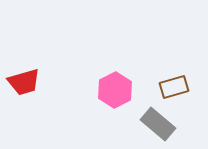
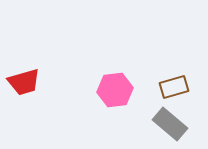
pink hexagon: rotated 20 degrees clockwise
gray rectangle: moved 12 px right
